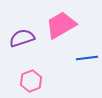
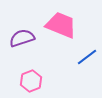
pink trapezoid: rotated 52 degrees clockwise
blue line: moved 1 px up; rotated 30 degrees counterclockwise
